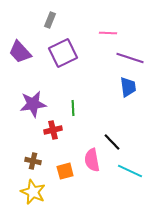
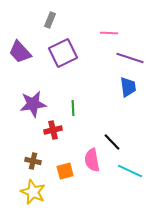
pink line: moved 1 px right
